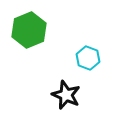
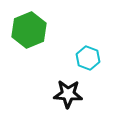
black star: moved 2 px right, 1 px up; rotated 20 degrees counterclockwise
